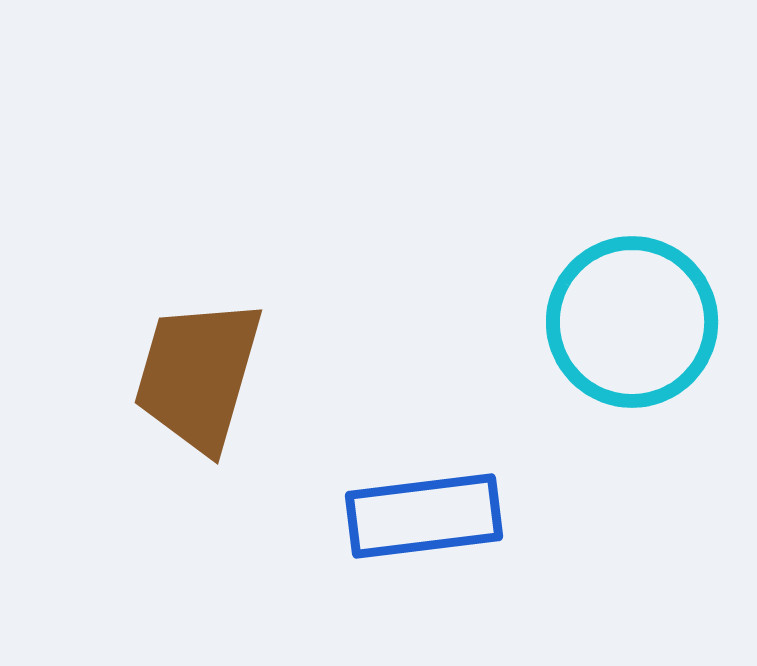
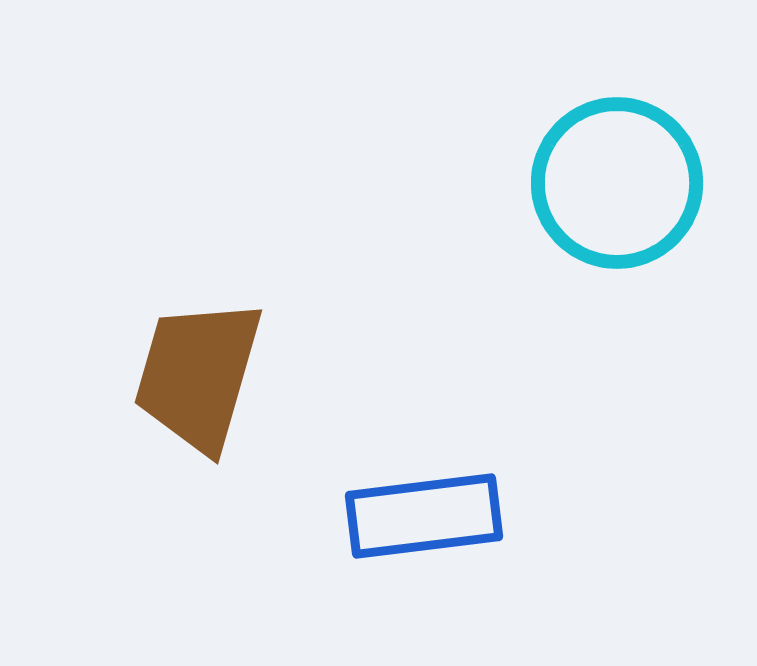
cyan circle: moved 15 px left, 139 px up
